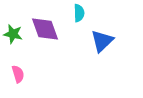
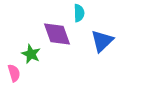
purple diamond: moved 12 px right, 5 px down
green star: moved 18 px right, 20 px down; rotated 12 degrees clockwise
pink semicircle: moved 4 px left, 1 px up
